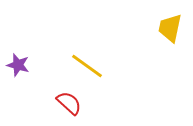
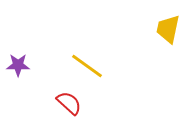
yellow trapezoid: moved 2 px left, 1 px down
purple star: rotated 15 degrees counterclockwise
